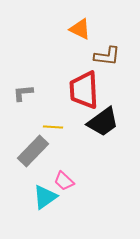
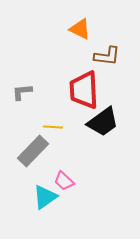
gray L-shape: moved 1 px left, 1 px up
